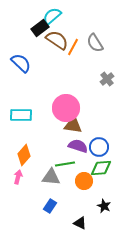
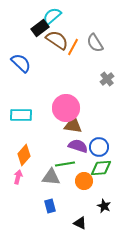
blue rectangle: rotated 48 degrees counterclockwise
